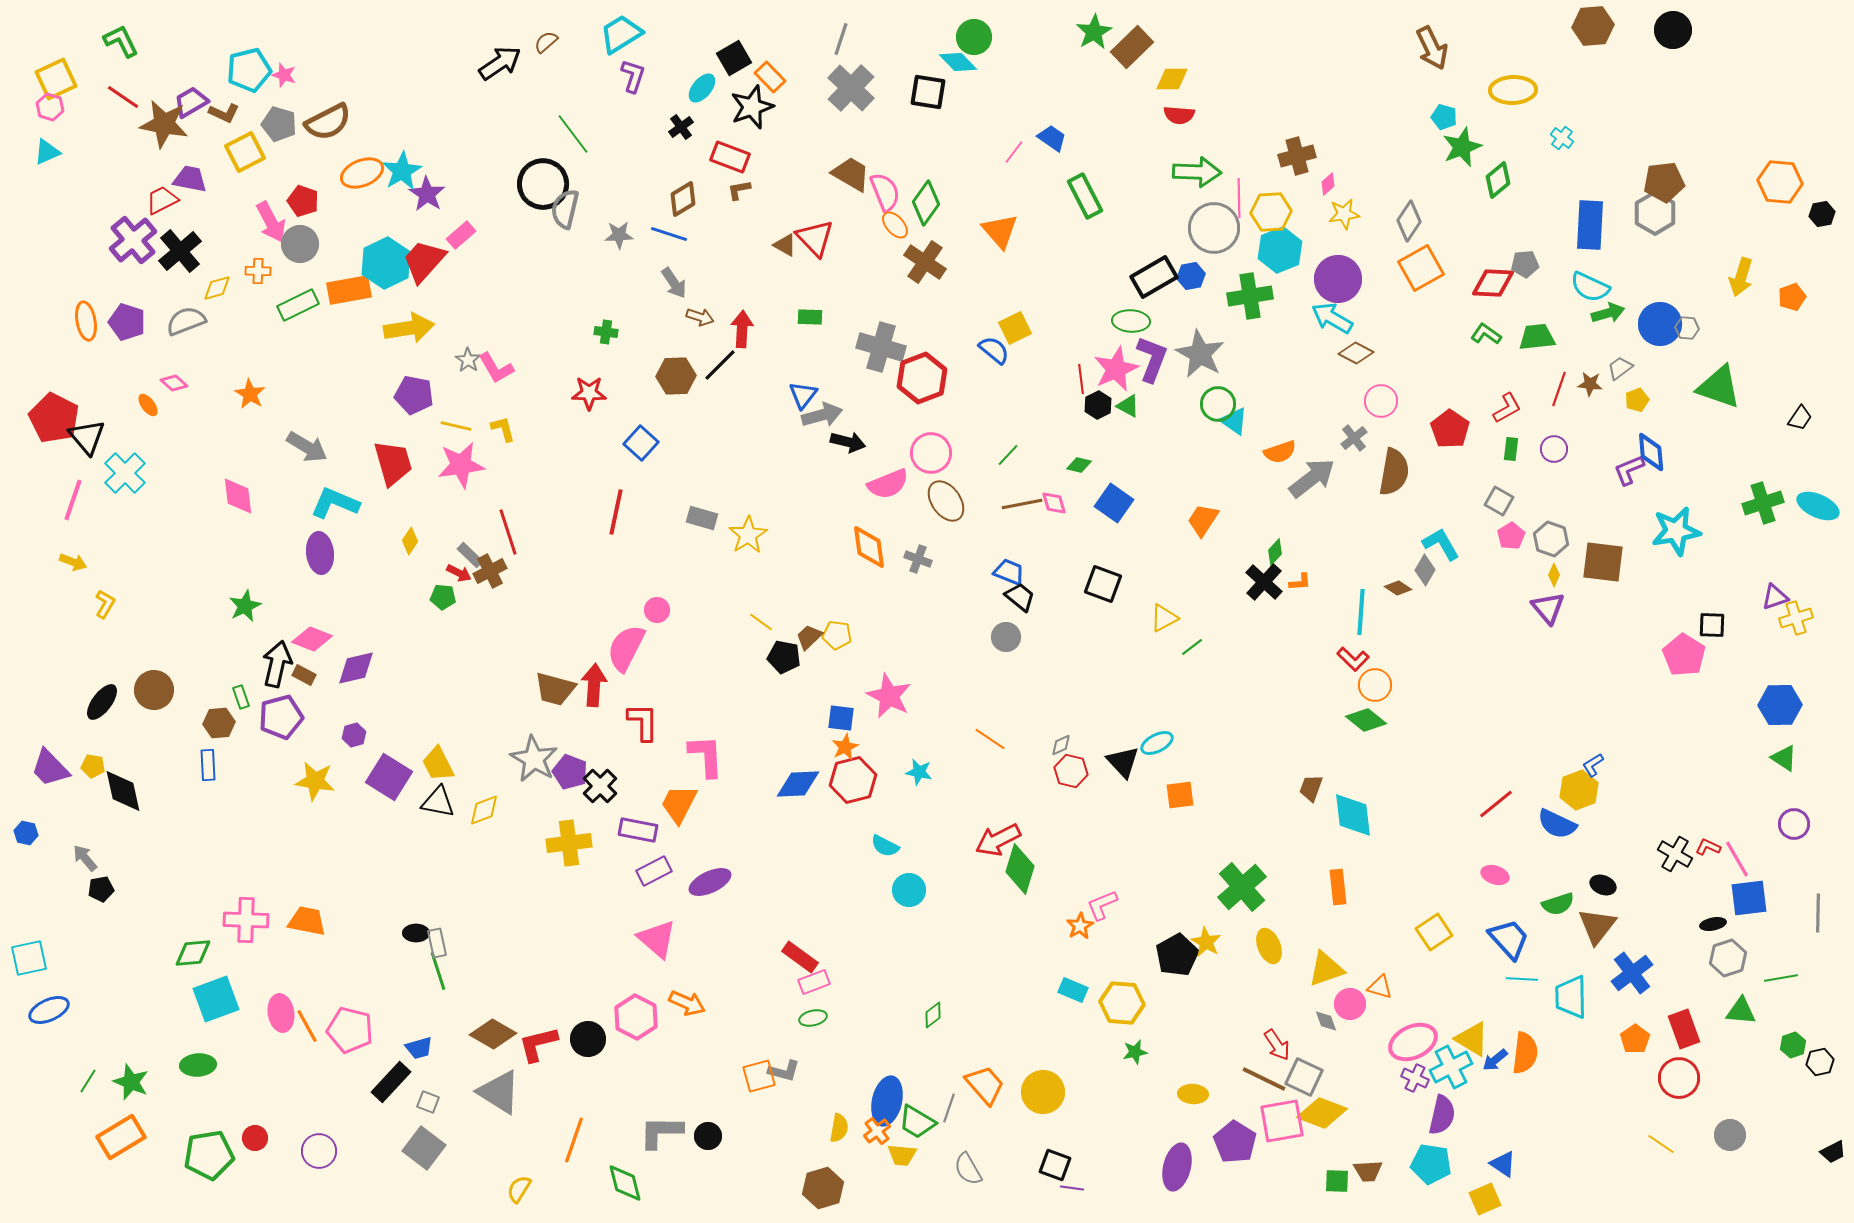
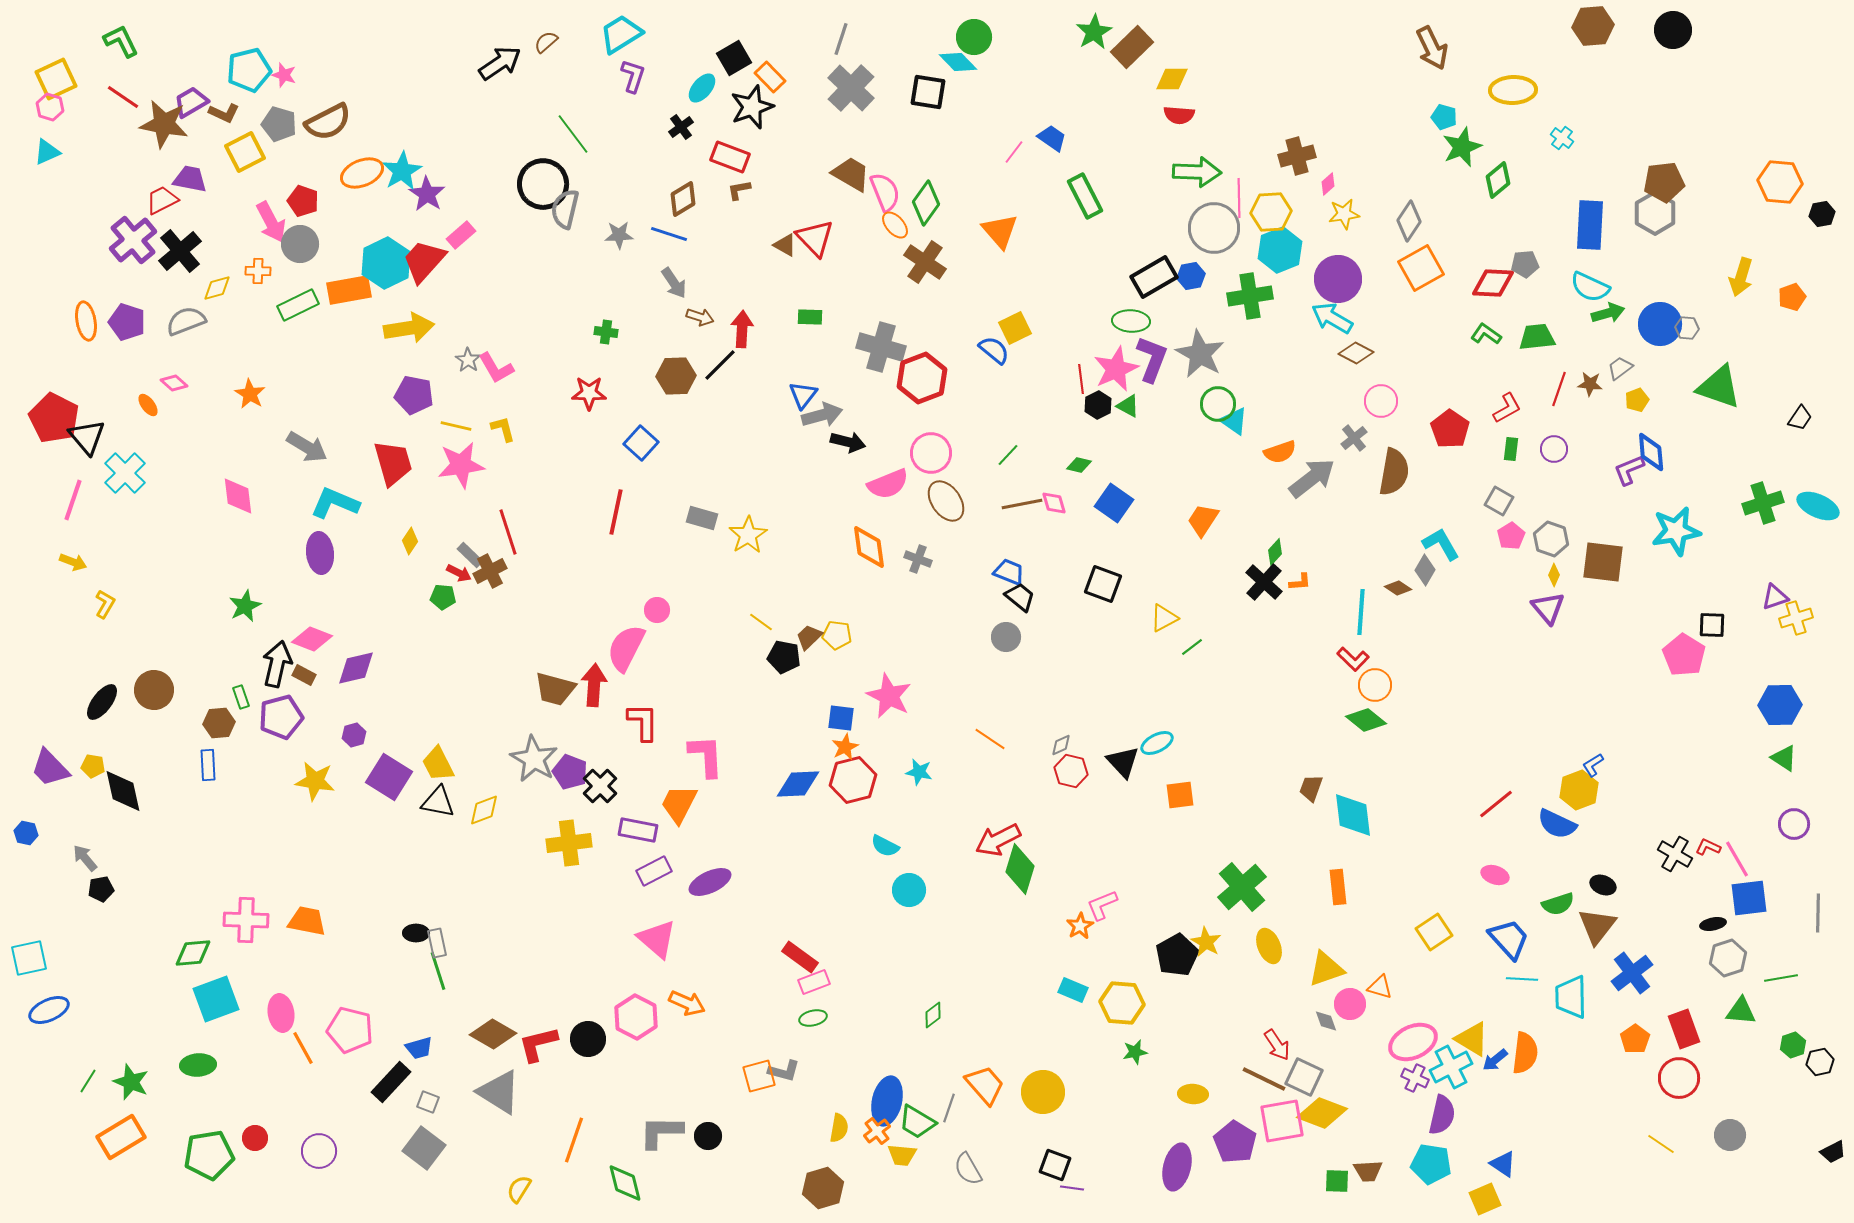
orange line at (307, 1026): moved 4 px left, 22 px down
